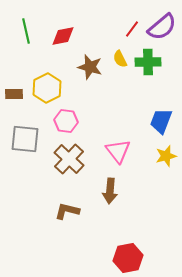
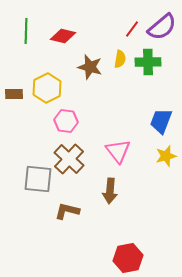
green line: rotated 15 degrees clockwise
red diamond: rotated 25 degrees clockwise
yellow semicircle: rotated 144 degrees counterclockwise
gray square: moved 13 px right, 40 px down
